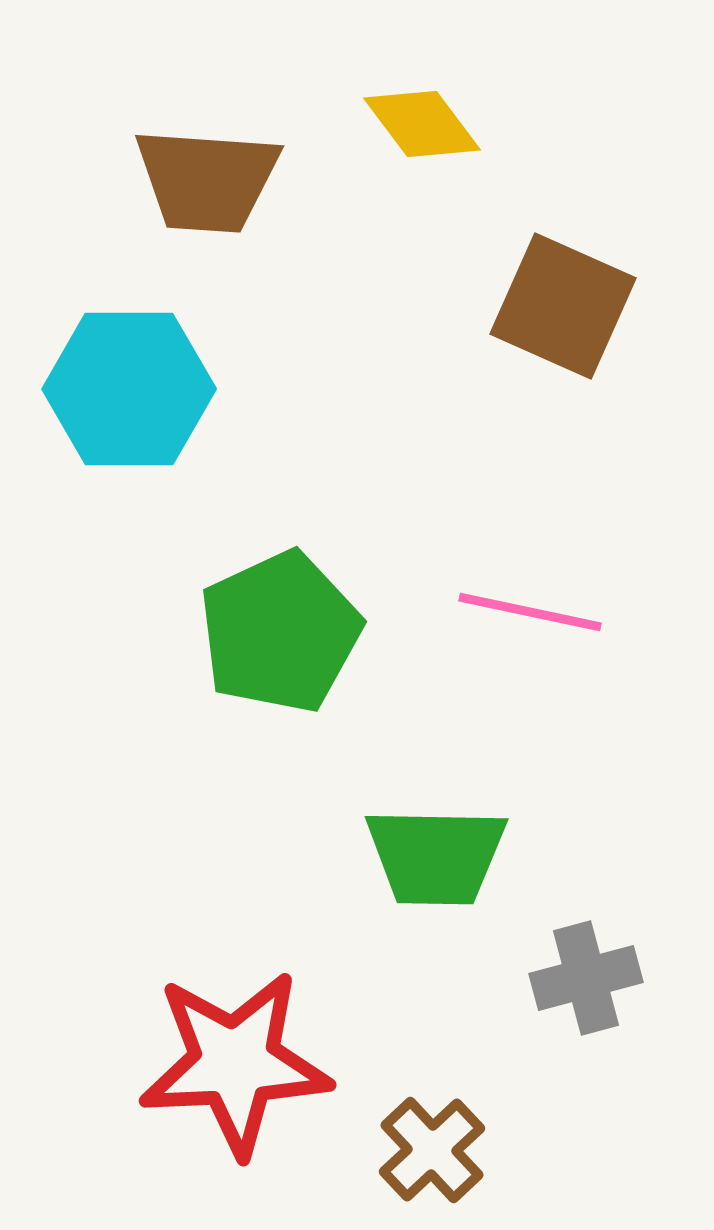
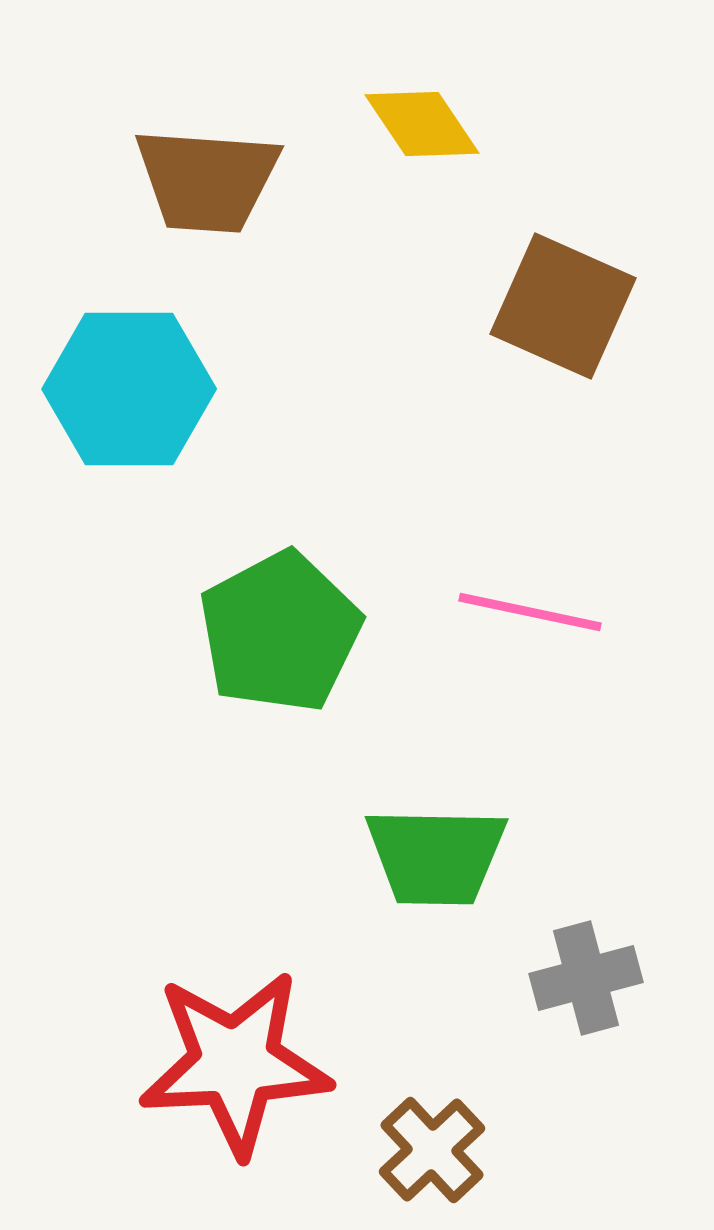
yellow diamond: rotated 3 degrees clockwise
green pentagon: rotated 3 degrees counterclockwise
